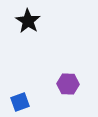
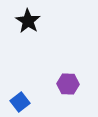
blue square: rotated 18 degrees counterclockwise
